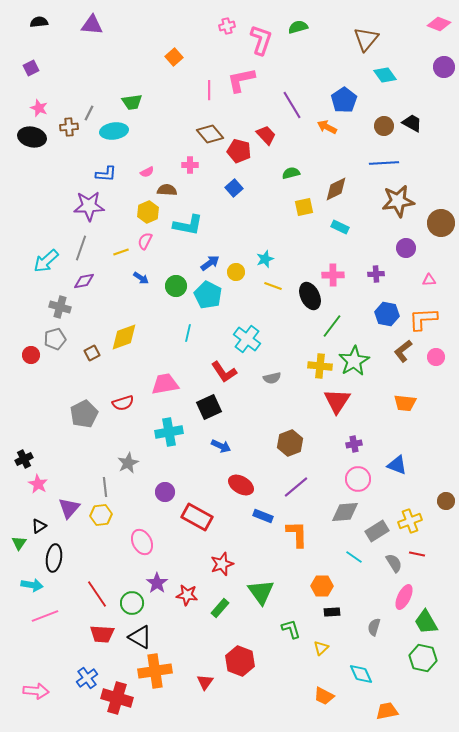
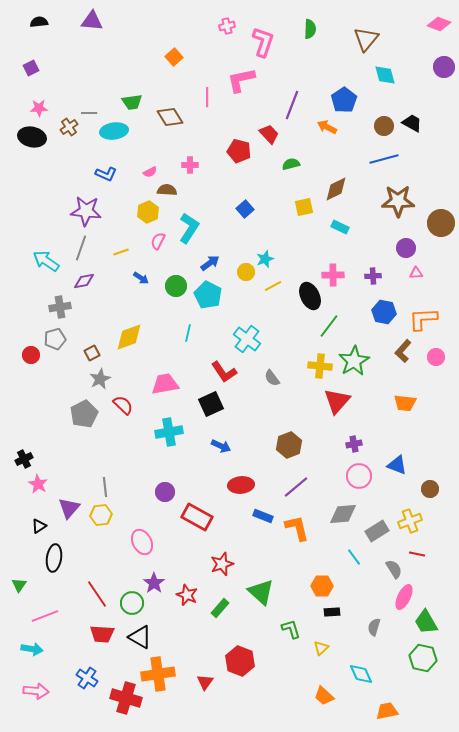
purple triangle at (92, 25): moved 4 px up
green semicircle at (298, 27): moved 12 px right, 2 px down; rotated 108 degrees clockwise
pink L-shape at (261, 40): moved 2 px right, 2 px down
cyan diamond at (385, 75): rotated 20 degrees clockwise
pink line at (209, 90): moved 2 px left, 7 px down
purple line at (292, 105): rotated 52 degrees clockwise
pink star at (39, 108): rotated 24 degrees counterclockwise
gray line at (89, 113): rotated 63 degrees clockwise
brown cross at (69, 127): rotated 30 degrees counterclockwise
brown diamond at (210, 134): moved 40 px left, 17 px up; rotated 8 degrees clockwise
red trapezoid at (266, 135): moved 3 px right, 1 px up
blue line at (384, 163): moved 4 px up; rotated 12 degrees counterclockwise
pink semicircle at (147, 172): moved 3 px right
green semicircle at (291, 173): moved 9 px up
blue L-shape at (106, 174): rotated 20 degrees clockwise
blue square at (234, 188): moved 11 px right, 21 px down
brown star at (398, 201): rotated 8 degrees clockwise
purple star at (89, 206): moved 3 px left, 5 px down; rotated 8 degrees clockwise
cyan L-shape at (188, 225): moved 1 px right, 3 px down; rotated 68 degrees counterclockwise
pink semicircle at (145, 241): moved 13 px right
cyan arrow at (46, 261): rotated 76 degrees clockwise
yellow circle at (236, 272): moved 10 px right
purple cross at (376, 274): moved 3 px left, 2 px down
pink triangle at (429, 280): moved 13 px left, 7 px up
yellow line at (273, 286): rotated 48 degrees counterclockwise
gray cross at (60, 307): rotated 25 degrees counterclockwise
blue hexagon at (387, 314): moved 3 px left, 2 px up
green line at (332, 326): moved 3 px left
yellow diamond at (124, 337): moved 5 px right
brown L-shape at (403, 351): rotated 10 degrees counterclockwise
gray semicircle at (272, 378): rotated 66 degrees clockwise
red triangle at (337, 401): rotated 8 degrees clockwise
red semicircle at (123, 403): moved 2 px down; rotated 120 degrees counterclockwise
black square at (209, 407): moved 2 px right, 3 px up
brown hexagon at (290, 443): moved 1 px left, 2 px down
gray star at (128, 463): moved 28 px left, 84 px up
pink circle at (358, 479): moved 1 px right, 3 px up
red ellipse at (241, 485): rotated 35 degrees counterclockwise
brown circle at (446, 501): moved 16 px left, 12 px up
gray diamond at (345, 512): moved 2 px left, 2 px down
orange L-shape at (297, 534): moved 6 px up; rotated 12 degrees counterclockwise
green triangle at (19, 543): moved 42 px down
cyan line at (354, 557): rotated 18 degrees clockwise
gray semicircle at (394, 563): moved 6 px down
purple star at (157, 583): moved 3 px left
cyan arrow at (32, 585): moved 64 px down
green triangle at (261, 592): rotated 12 degrees counterclockwise
red star at (187, 595): rotated 15 degrees clockwise
orange cross at (155, 671): moved 3 px right, 3 px down
blue cross at (87, 678): rotated 20 degrees counterclockwise
orange trapezoid at (324, 696): rotated 15 degrees clockwise
red cross at (117, 698): moved 9 px right
